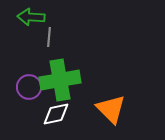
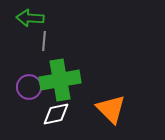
green arrow: moved 1 px left, 1 px down
gray line: moved 5 px left, 4 px down
